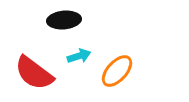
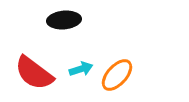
cyan arrow: moved 2 px right, 13 px down
orange ellipse: moved 4 px down
